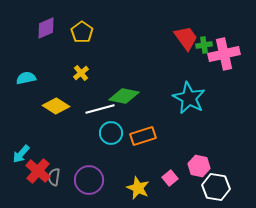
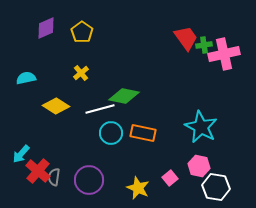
cyan star: moved 12 px right, 29 px down
orange rectangle: moved 3 px up; rotated 30 degrees clockwise
